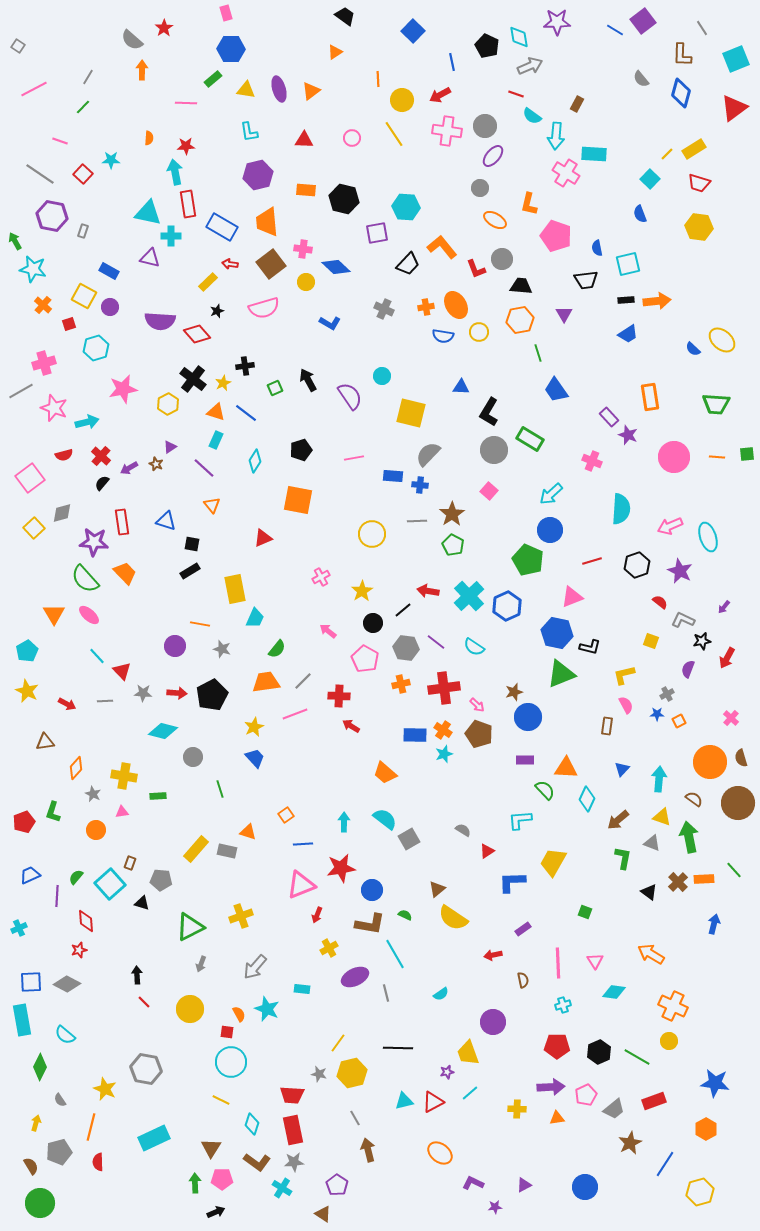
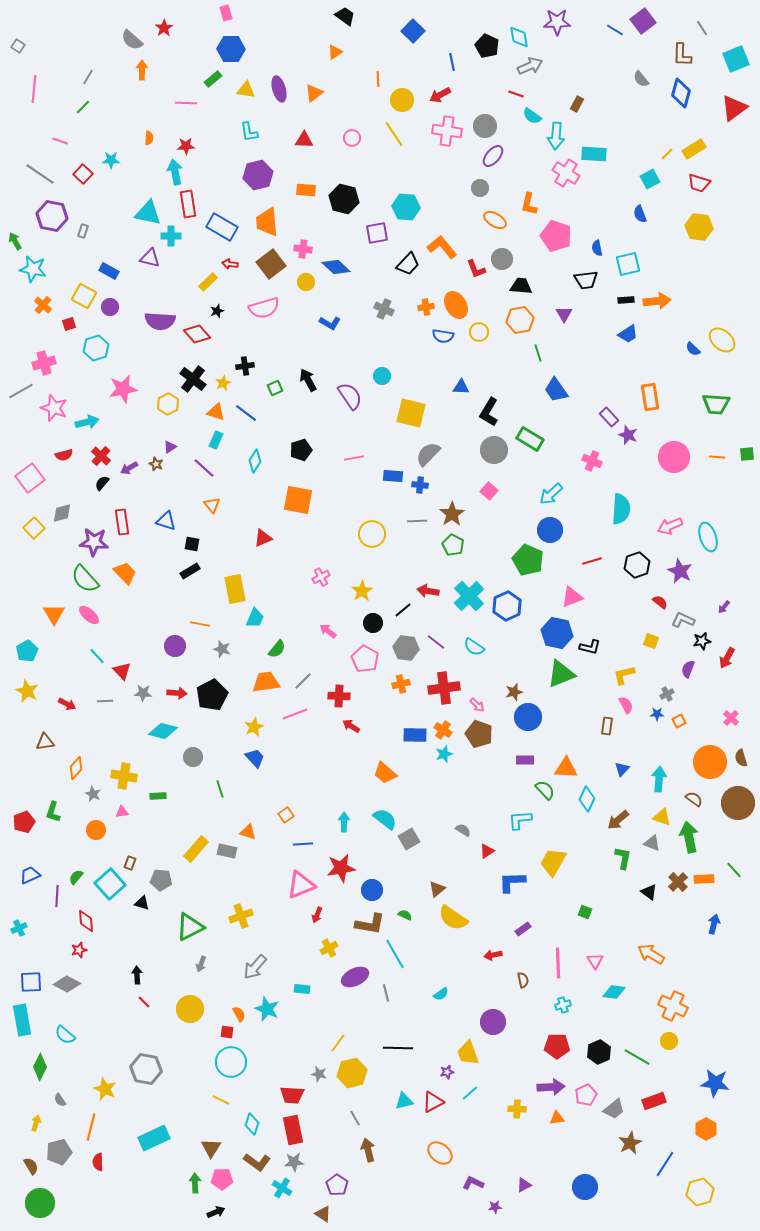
pink line at (34, 89): rotated 56 degrees counterclockwise
orange triangle at (311, 91): moved 3 px right, 2 px down
cyan square at (650, 179): rotated 18 degrees clockwise
